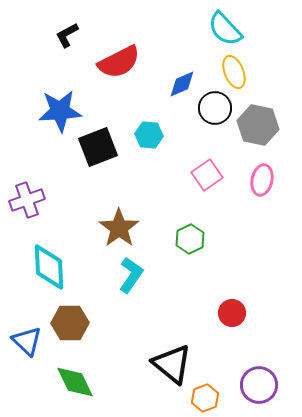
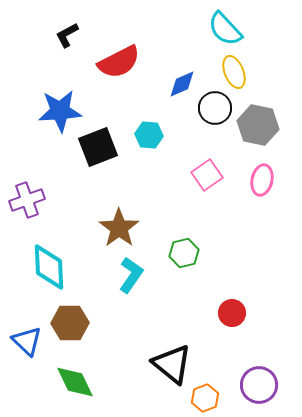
green hexagon: moved 6 px left, 14 px down; rotated 12 degrees clockwise
